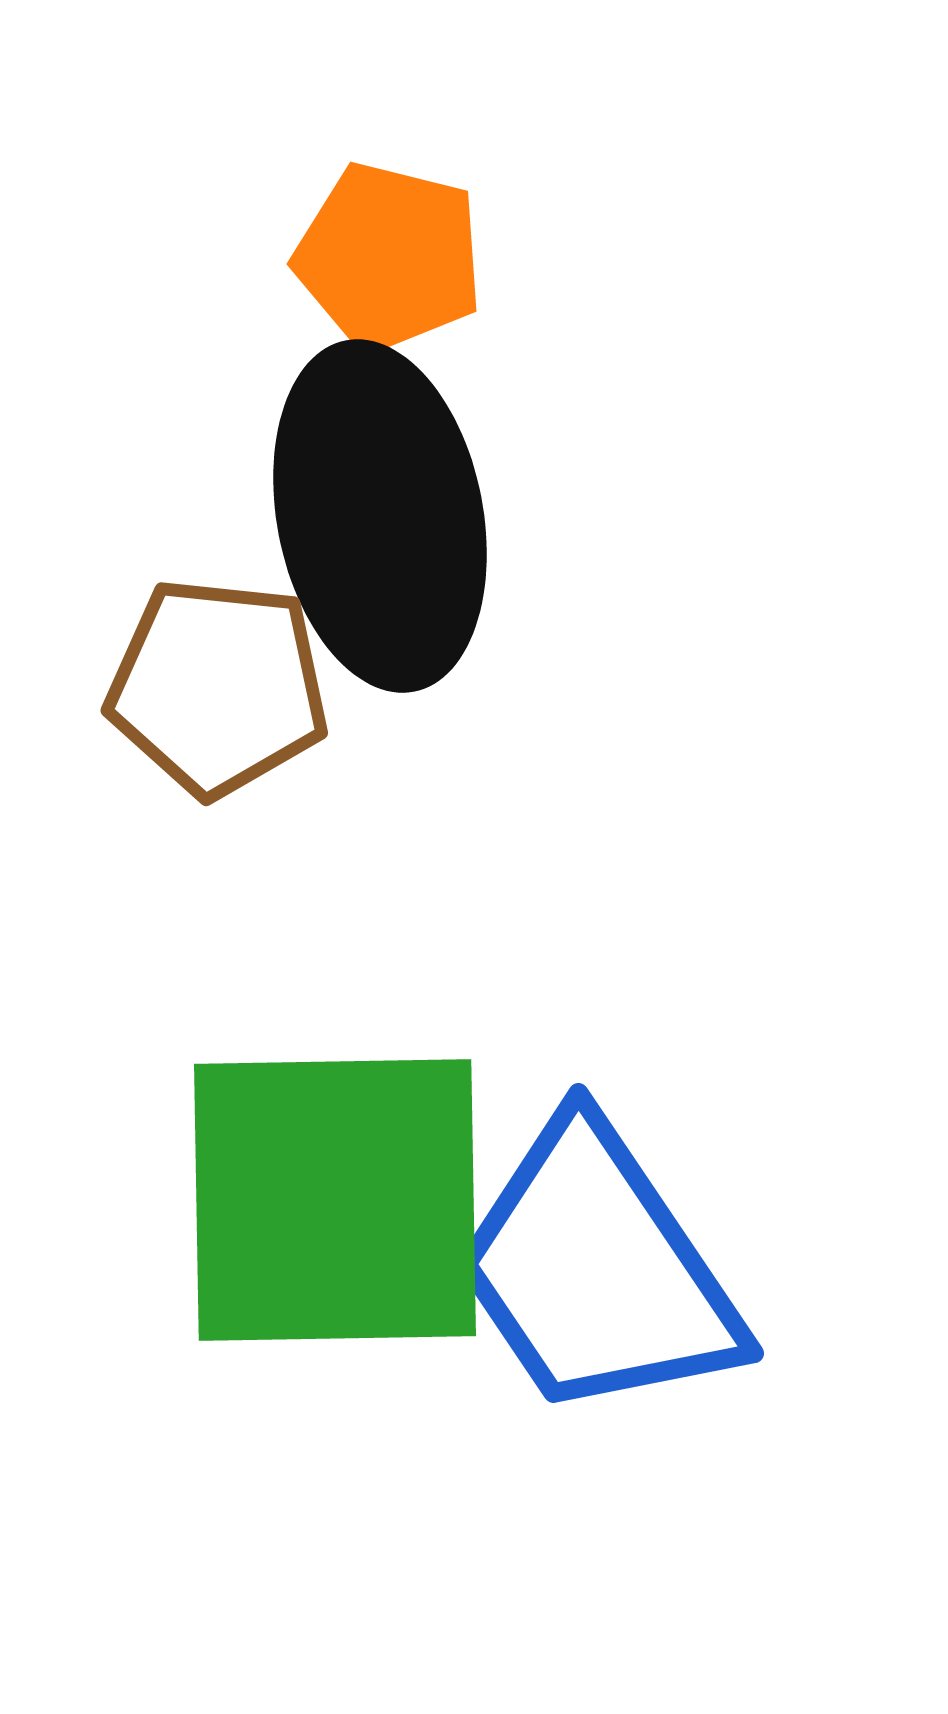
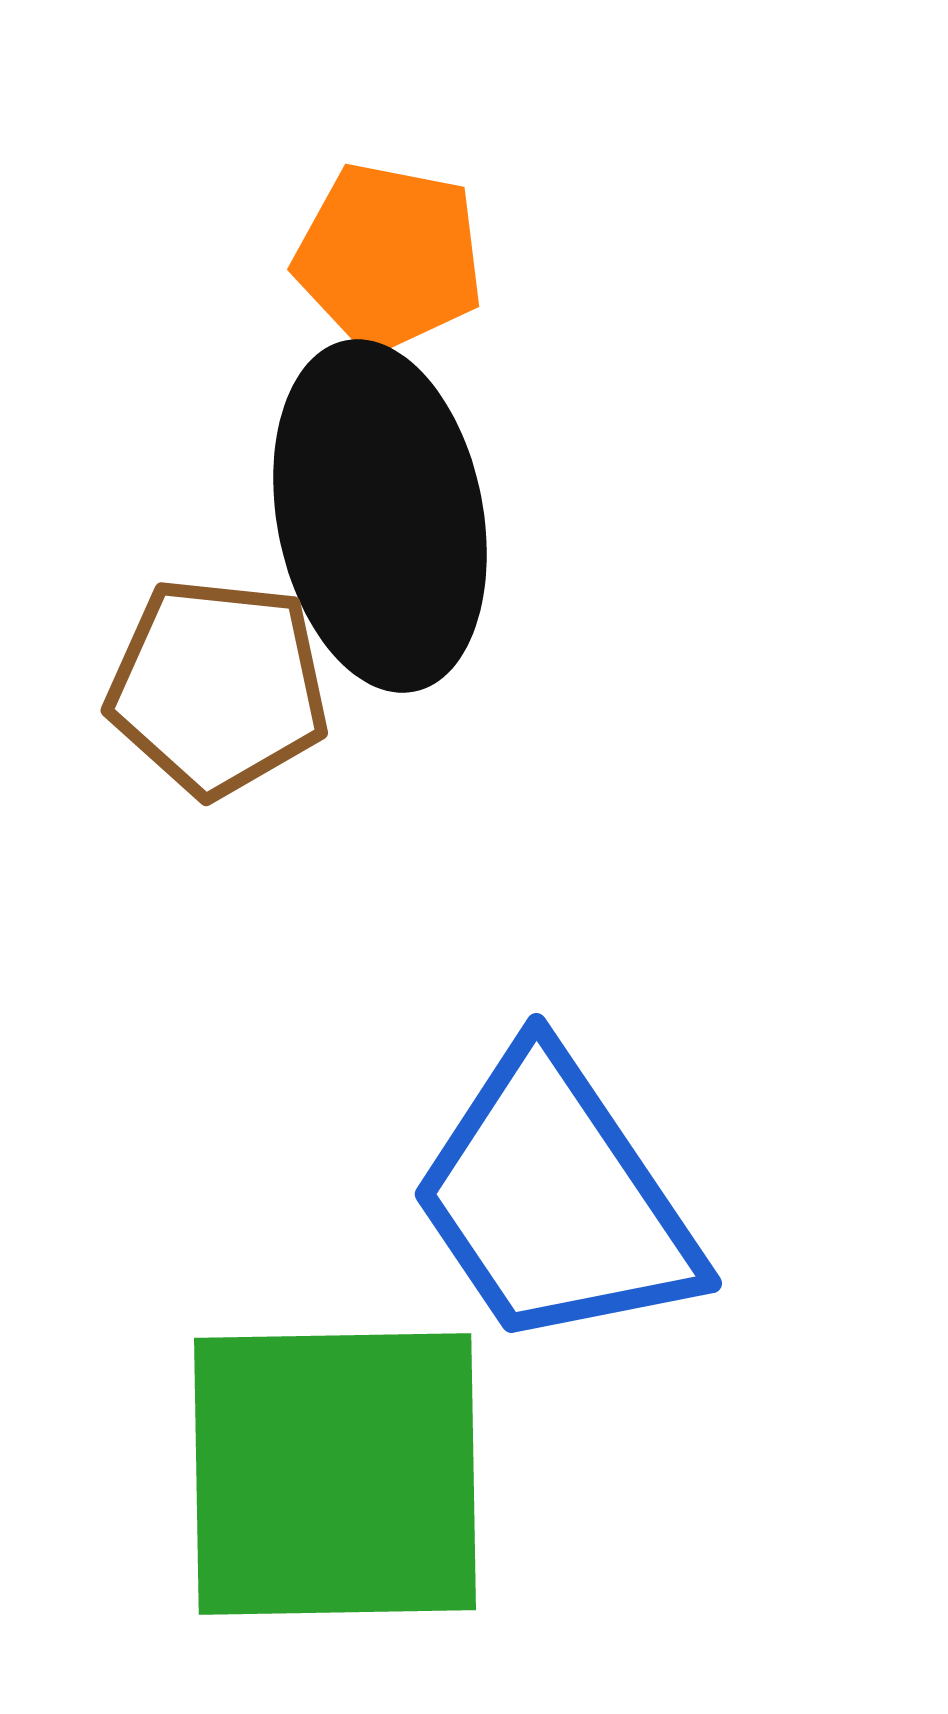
orange pentagon: rotated 3 degrees counterclockwise
green square: moved 274 px down
blue trapezoid: moved 42 px left, 70 px up
